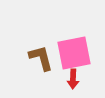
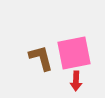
red arrow: moved 3 px right, 2 px down
